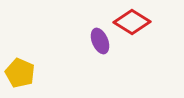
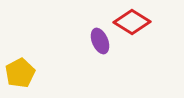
yellow pentagon: rotated 20 degrees clockwise
